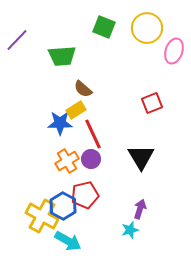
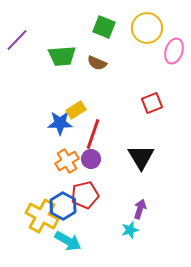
brown semicircle: moved 14 px right, 26 px up; rotated 18 degrees counterclockwise
red line: rotated 44 degrees clockwise
